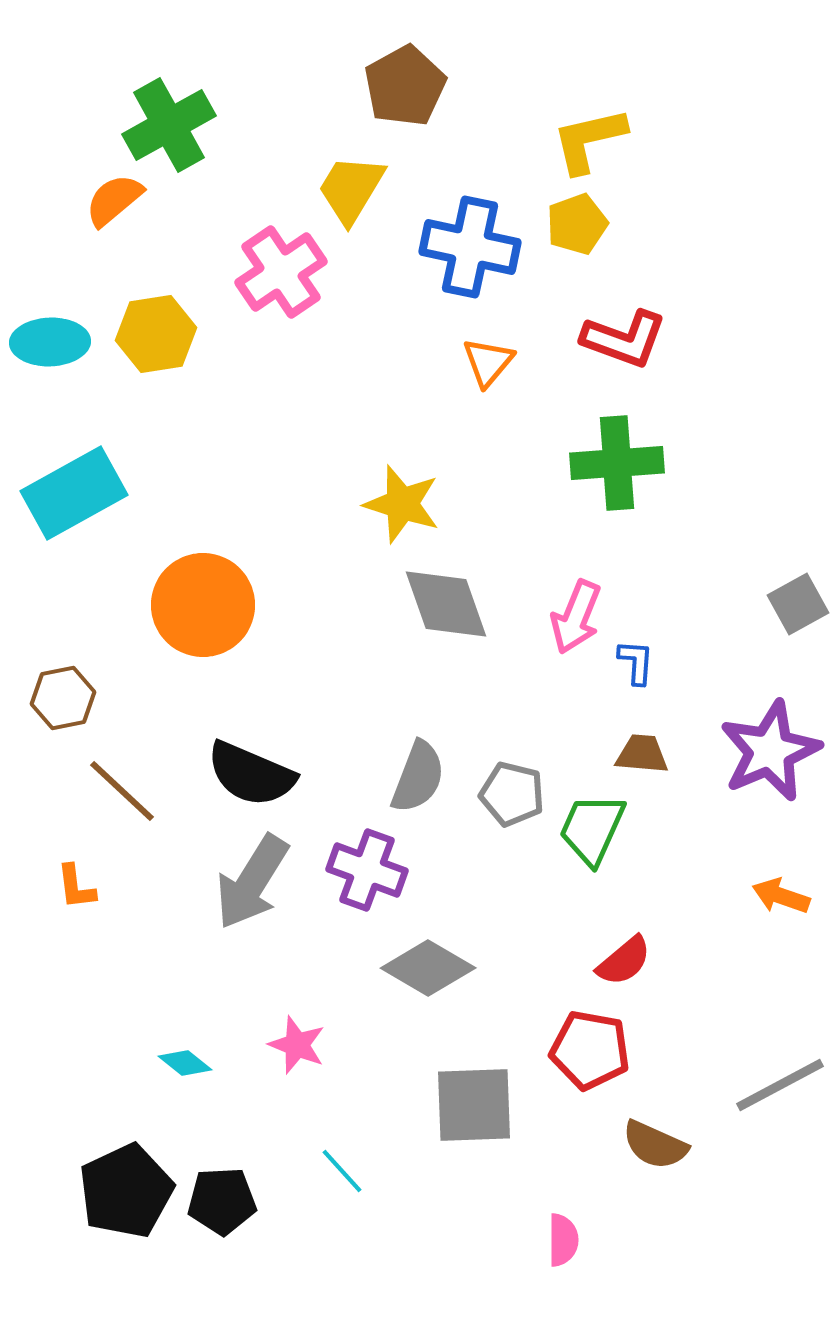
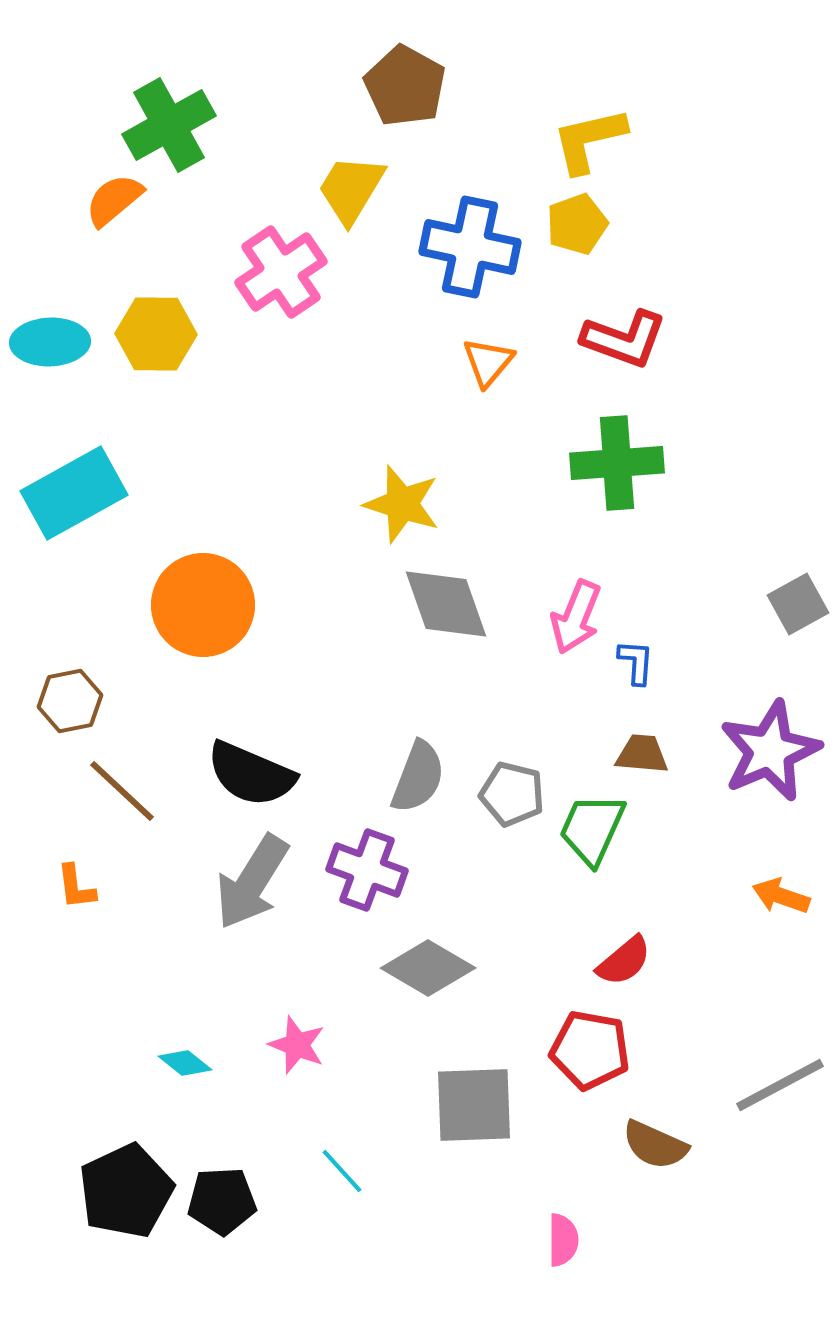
brown pentagon at (405, 86): rotated 14 degrees counterclockwise
yellow hexagon at (156, 334): rotated 10 degrees clockwise
brown hexagon at (63, 698): moved 7 px right, 3 px down
